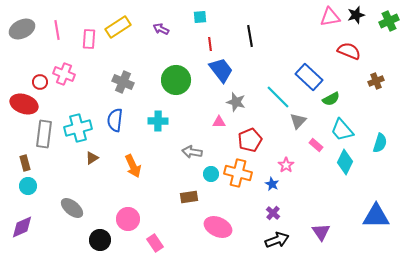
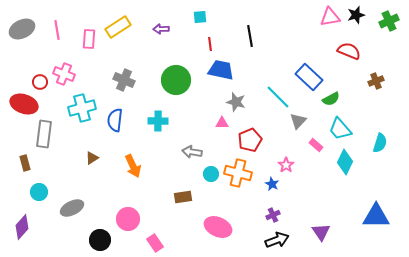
purple arrow at (161, 29): rotated 28 degrees counterclockwise
blue trapezoid at (221, 70): rotated 40 degrees counterclockwise
gray cross at (123, 82): moved 1 px right, 2 px up
pink triangle at (219, 122): moved 3 px right, 1 px down
cyan cross at (78, 128): moved 4 px right, 20 px up
cyan trapezoid at (342, 130): moved 2 px left, 1 px up
cyan circle at (28, 186): moved 11 px right, 6 px down
brown rectangle at (189, 197): moved 6 px left
gray ellipse at (72, 208): rotated 65 degrees counterclockwise
purple cross at (273, 213): moved 2 px down; rotated 24 degrees clockwise
purple diamond at (22, 227): rotated 25 degrees counterclockwise
